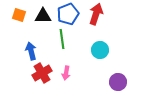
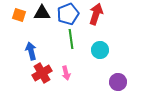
black triangle: moved 1 px left, 3 px up
green line: moved 9 px right
pink arrow: rotated 24 degrees counterclockwise
